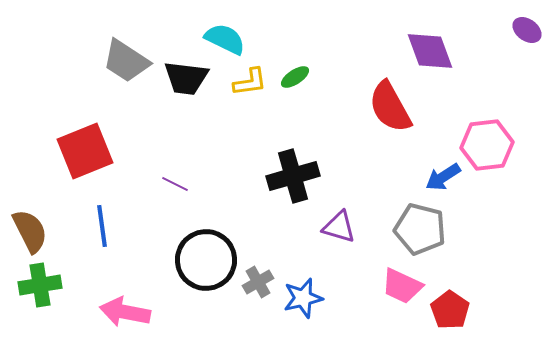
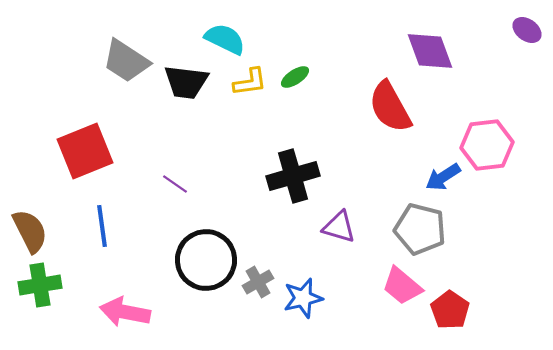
black trapezoid: moved 4 px down
purple line: rotated 8 degrees clockwise
pink trapezoid: rotated 15 degrees clockwise
